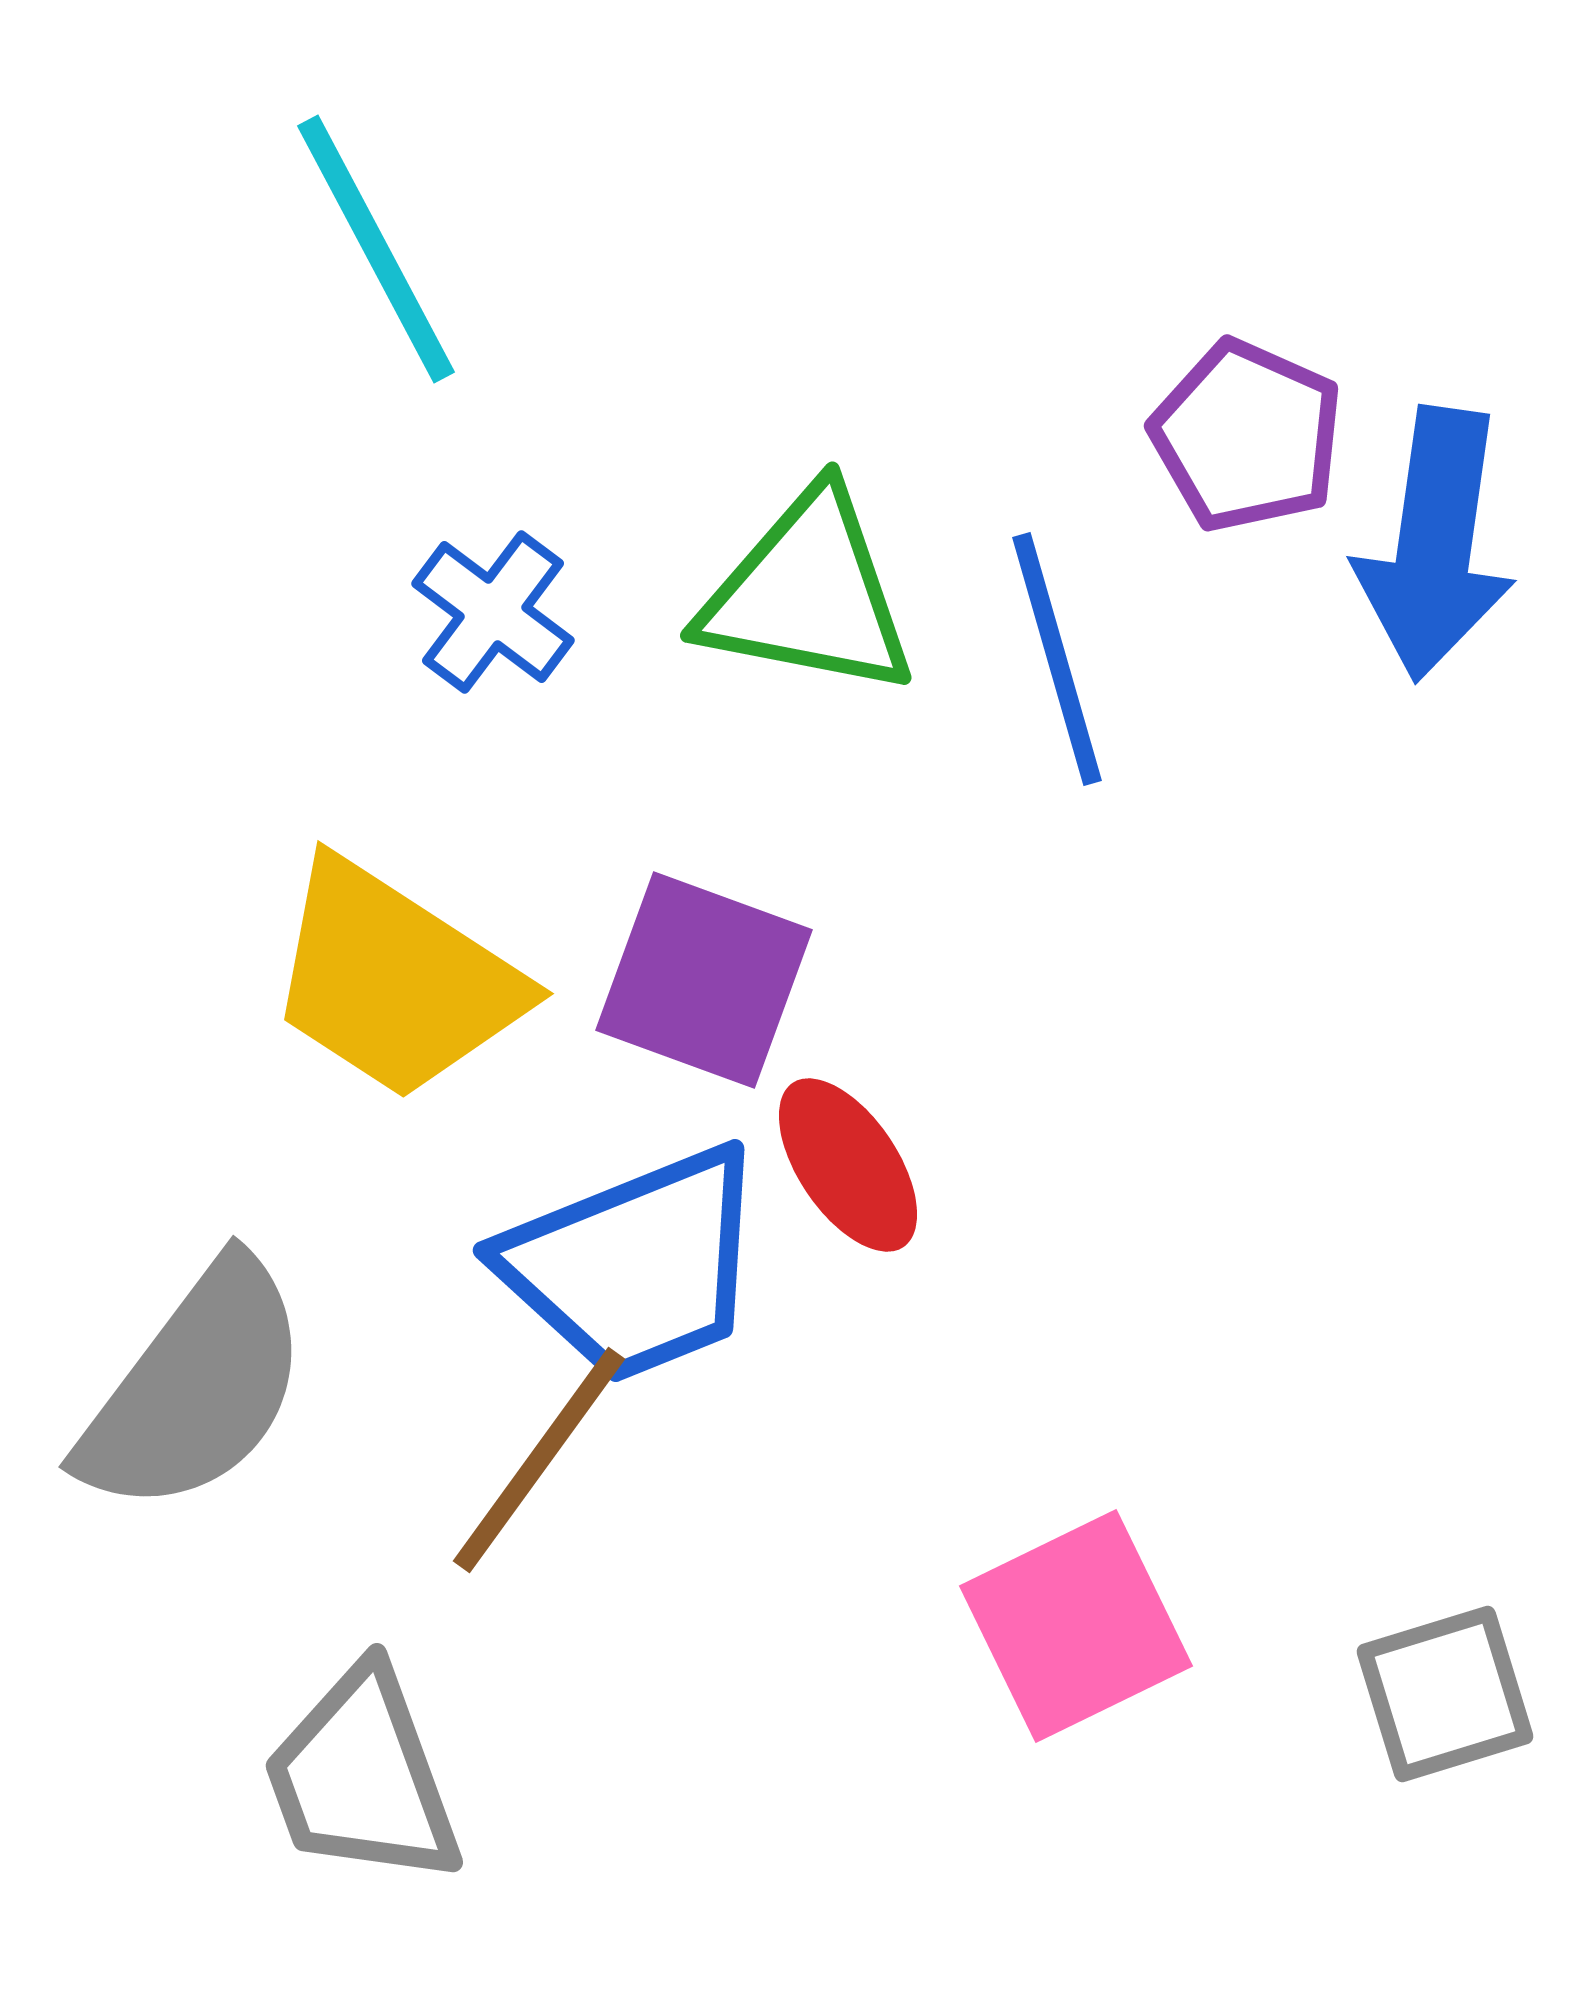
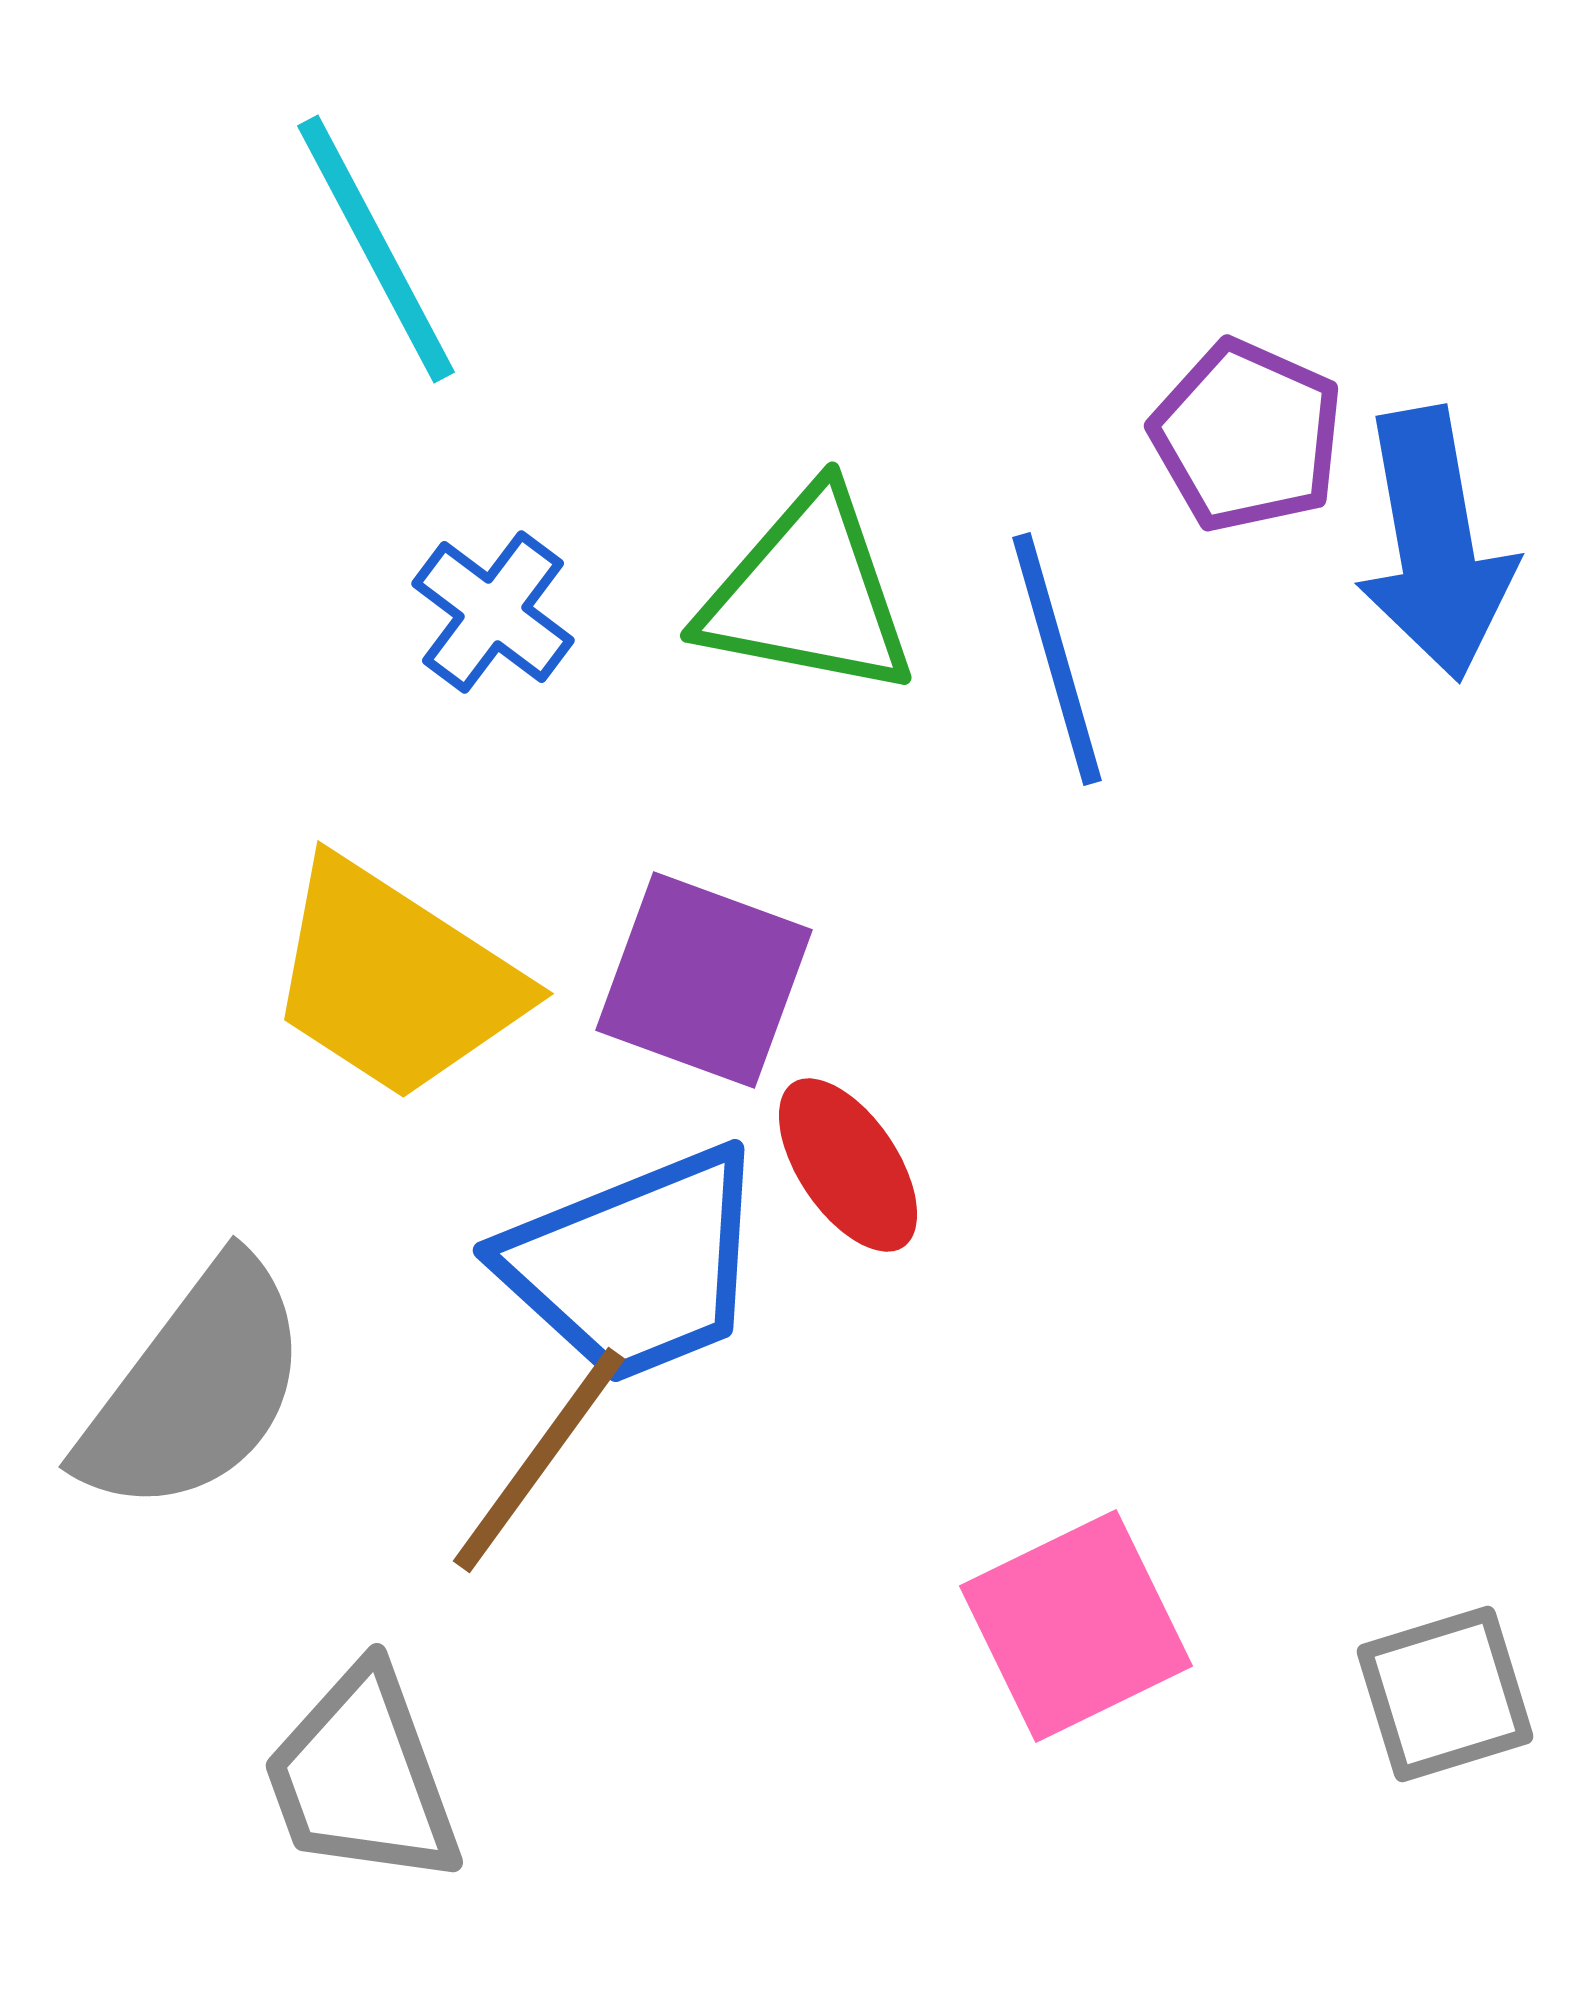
blue arrow: rotated 18 degrees counterclockwise
